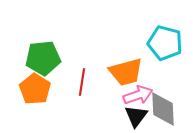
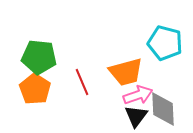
green pentagon: moved 4 px left, 1 px up; rotated 12 degrees clockwise
red line: rotated 32 degrees counterclockwise
